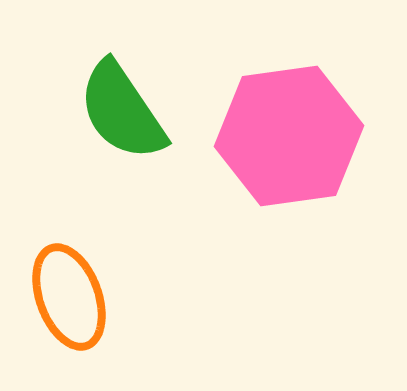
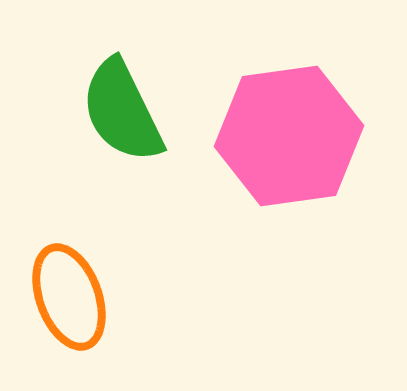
green semicircle: rotated 8 degrees clockwise
